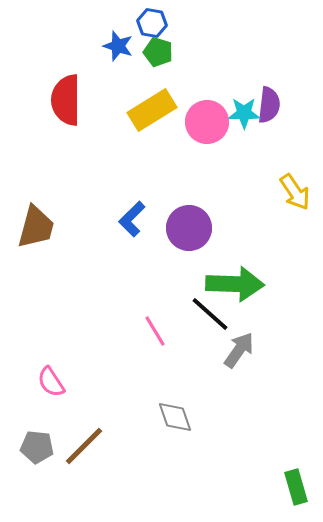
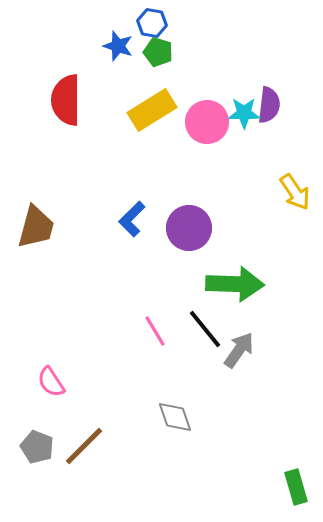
black line: moved 5 px left, 15 px down; rotated 9 degrees clockwise
gray pentagon: rotated 16 degrees clockwise
